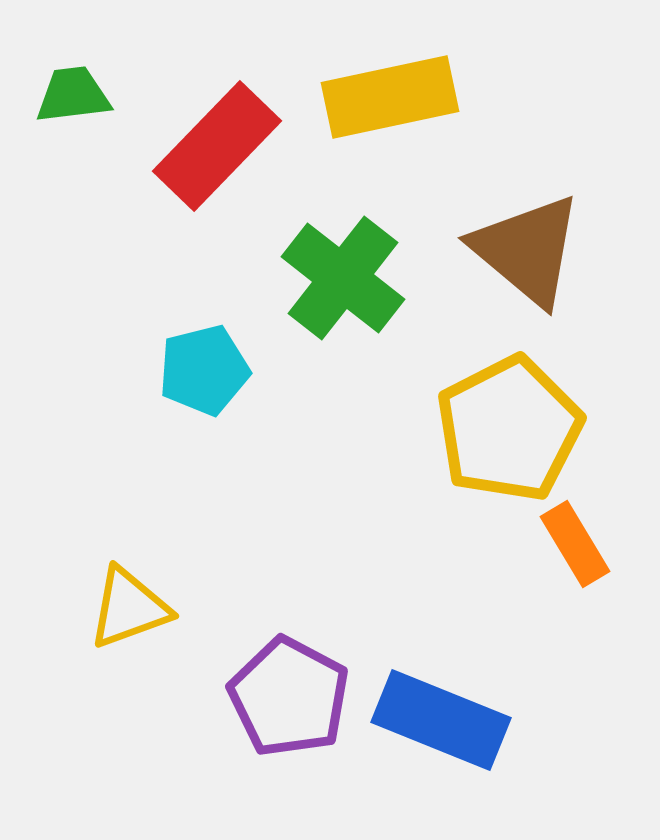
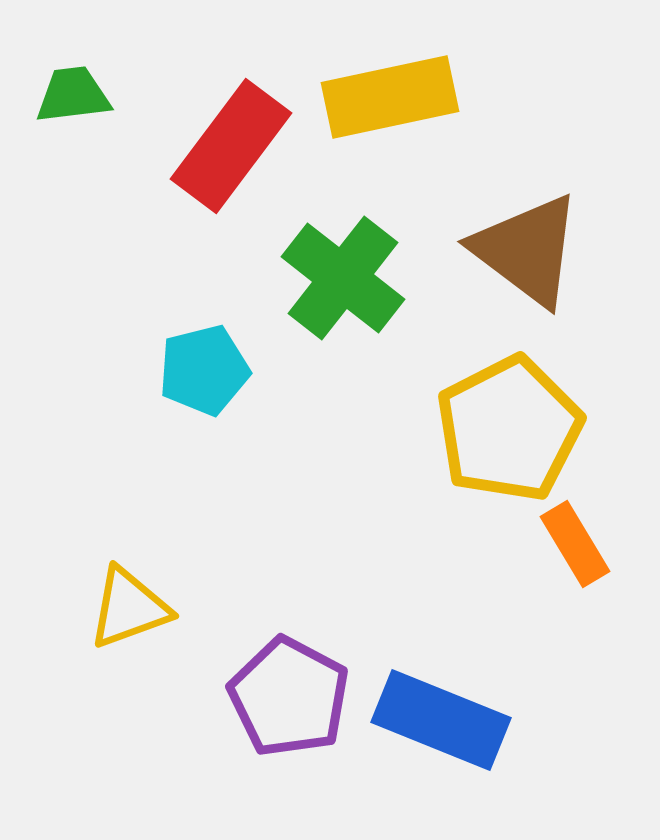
red rectangle: moved 14 px right; rotated 7 degrees counterclockwise
brown triangle: rotated 3 degrees counterclockwise
